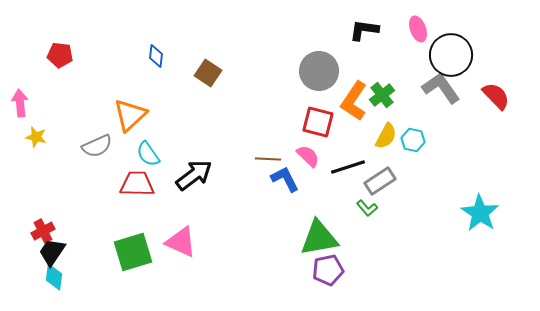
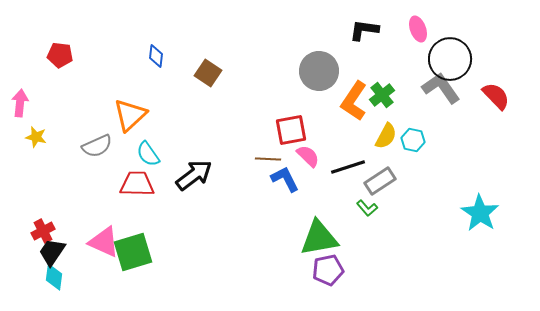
black circle: moved 1 px left, 4 px down
pink arrow: rotated 12 degrees clockwise
red square: moved 27 px left, 8 px down; rotated 24 degrees counterclockwise
pink triangle: moved 77 px left
